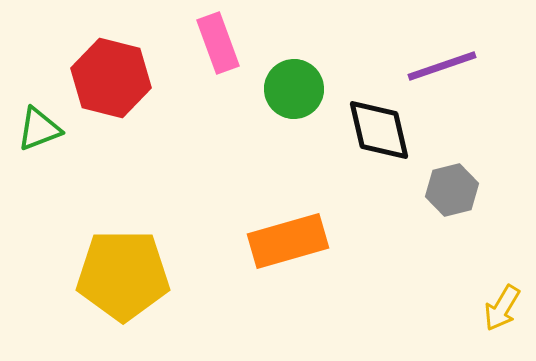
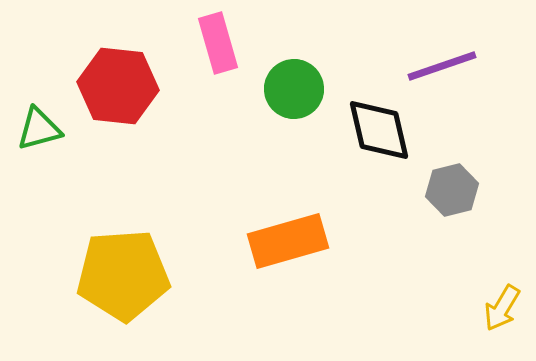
pink rectangle: rotated 4 degrees clockwise
red hexagon: moved 7 px right, 8 px down; rotated 8 degrees counterclockwise
green triangle: rotated 6 degrees clockwise
yellow pentagon: rotated 4 degrees counterclockwise
